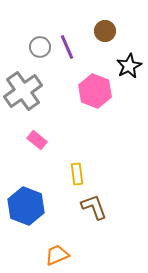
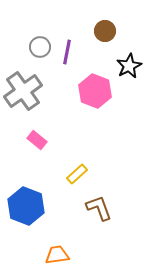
purple line: moved 5 px down; rotated 35 degrees clockwise
yellow rectangle: rotated 55 degrees clockwise
brown L-shape: moved 5 px right, 1 px down
orange trapezoid: rotated 15 degrees clockwise
